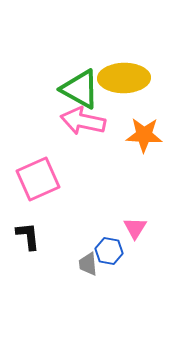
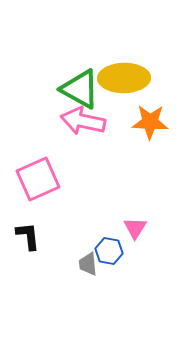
orange star: moved 6 px right, 13 px up
